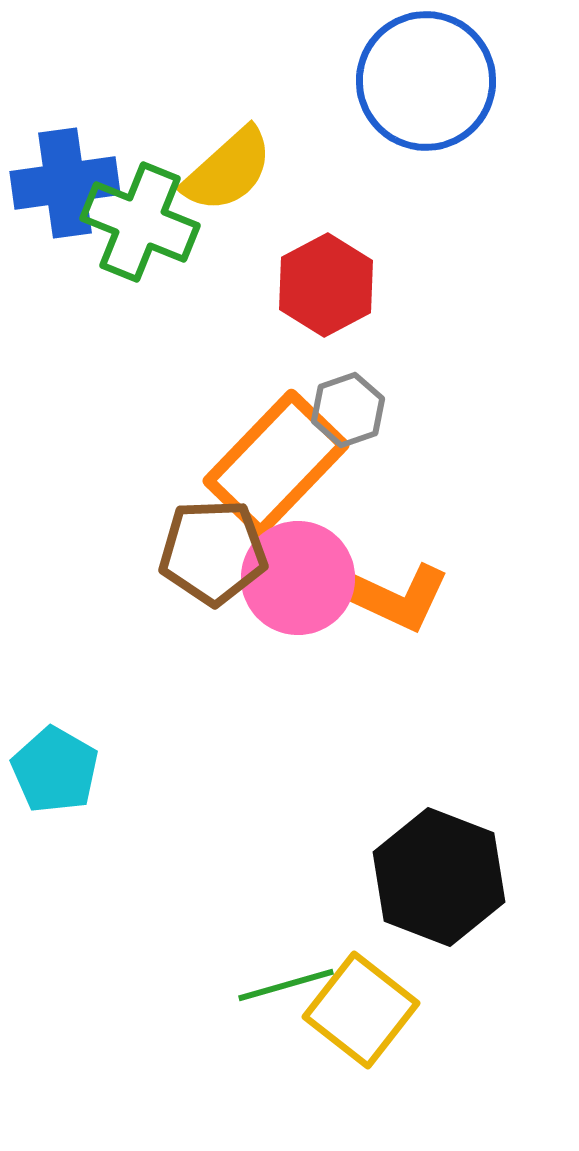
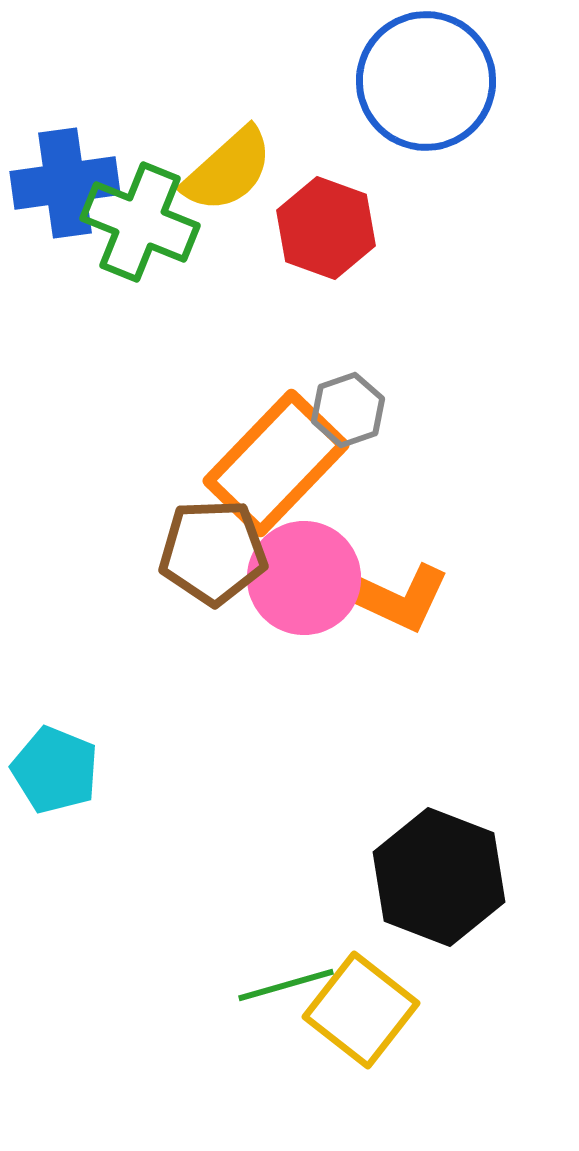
red hexagon: moved 57 px up; rotated 12 degrees counterclockwise
pink circle: moved 6 px right
cyan pentagon: rotated 8 degrees counterclockwise
